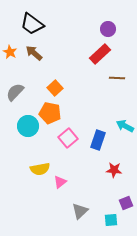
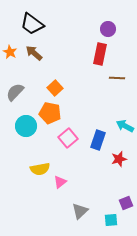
red rectangle: rotated 35 degrees counterclockwise
cyan circle: moved 2 px left
red star: moved 5 px right, 11 px up; rotated 21 degrees counterclockwise
